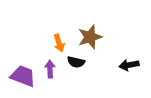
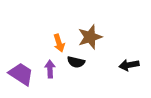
purple trapezoid: moved 2 px left, 2 px up; rotated 12 degrees clockwise
